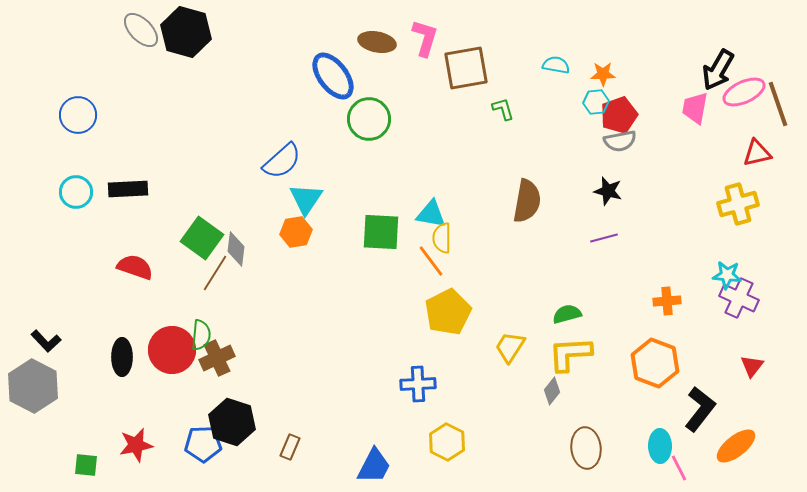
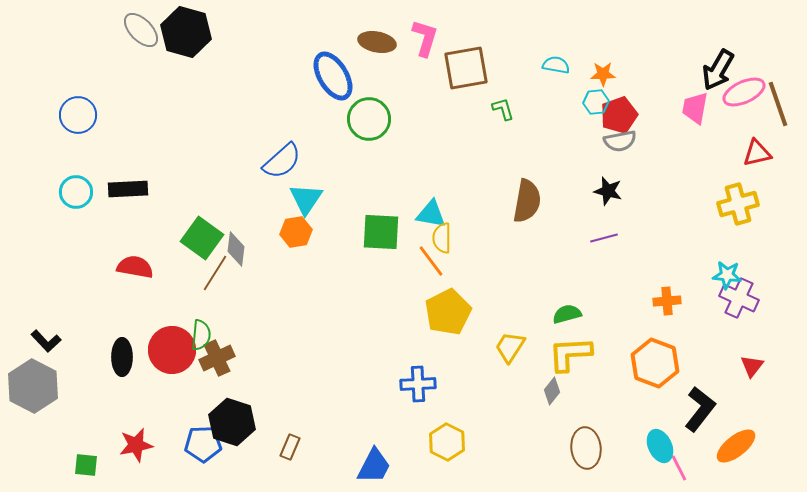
blue ellipse at (333, 76): rotated 6 degrees clockwise
red semicircle at (135, 267): rotated 9 degrees counterclockwise
cyan ellipse at (660, 446): rotated 24 degrees counterclockwise
